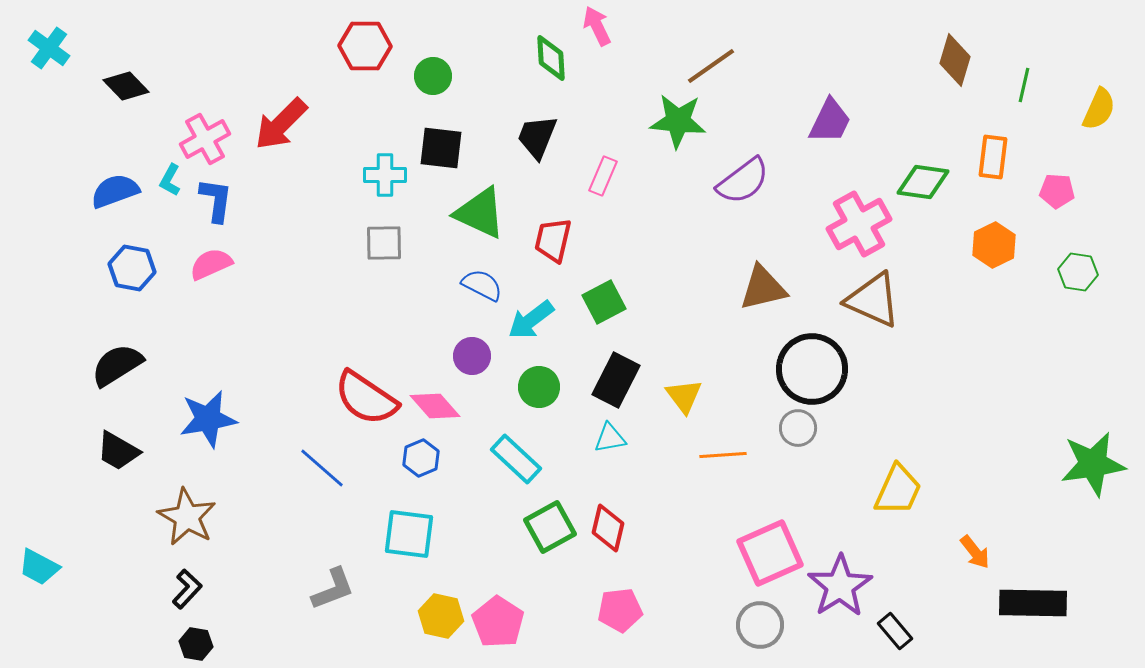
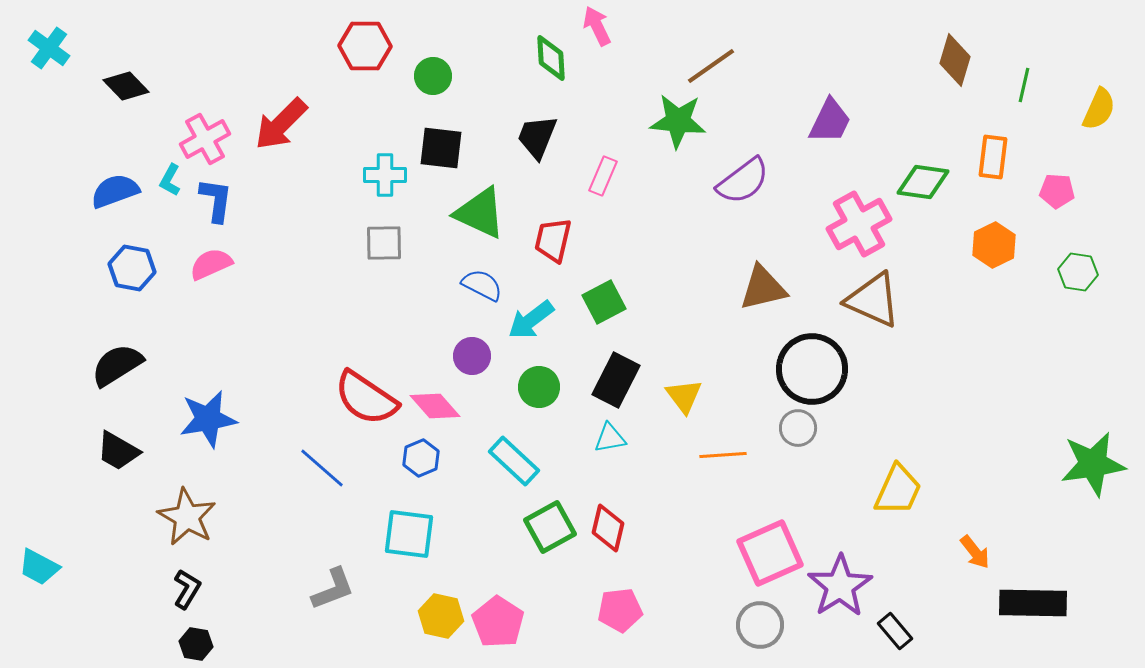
cyan rectangle at (516, 459): moved 2 px left, 2 px down
black L-shape at (187, 589): rotated 12 degrees counterclockwise
